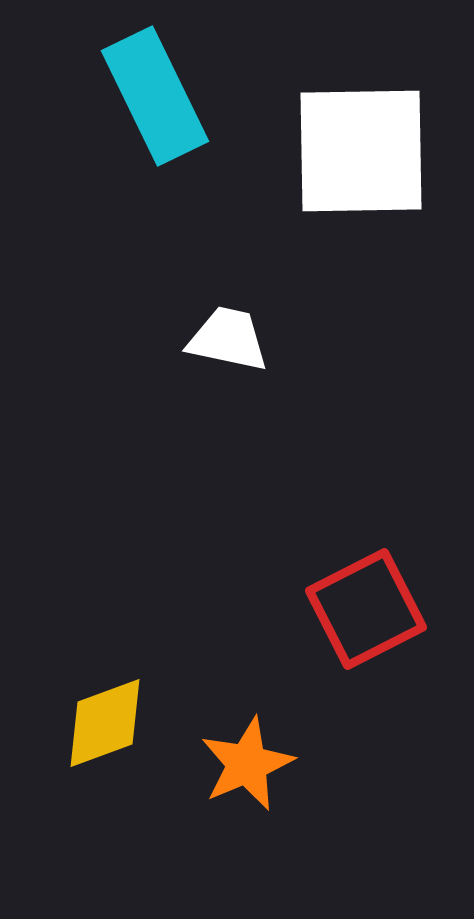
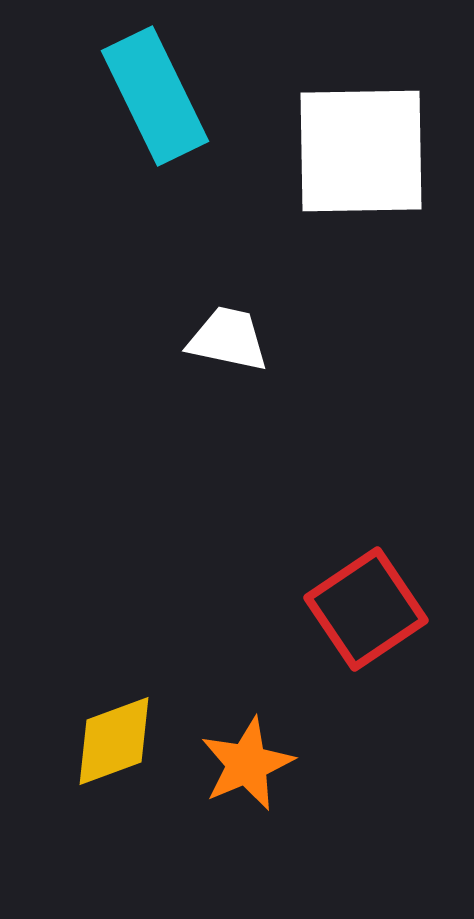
red square: rotated 7 degrees counterclockwise
yellow diamond: moved 9 px right, 18 px down
